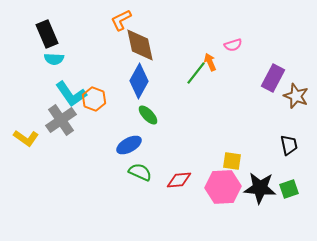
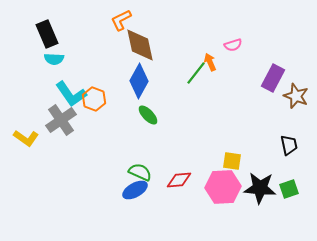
blue ellipse: moved 6 px right, 45 px down
